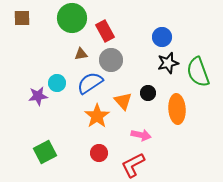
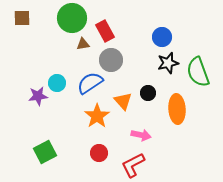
brown triangle: moved 2 px right, 10 px up
